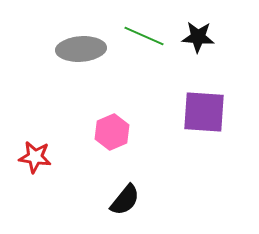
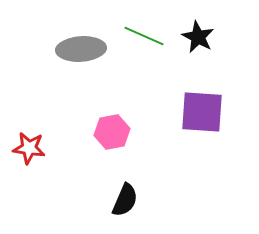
black star: rotated 24 degrees clockwise
purple square: moved 2 px left
pink hexagon: rotated 12 degrees clockwise
red star: moved 6 px left, 9 px up
black semicircle: rotated 16 degrees counterclockwise
